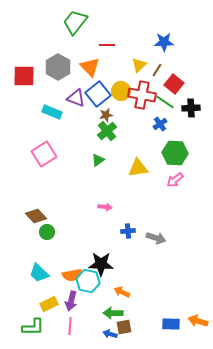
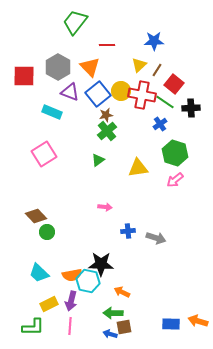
blue star at (164, 42): moved 10 px left, 1 px up
purple triangle at (76, 98): moved 6 px left, 6 px up
green hexagon at (175, 153): rotated 15 degrees clockwise
